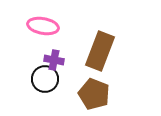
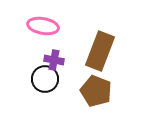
brown pentagon: moved 2 px right, 3 px up
